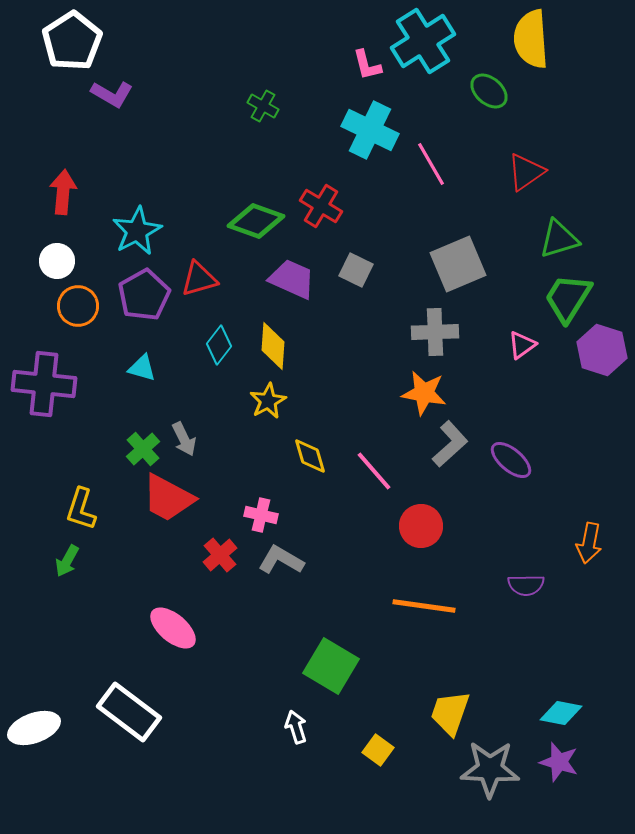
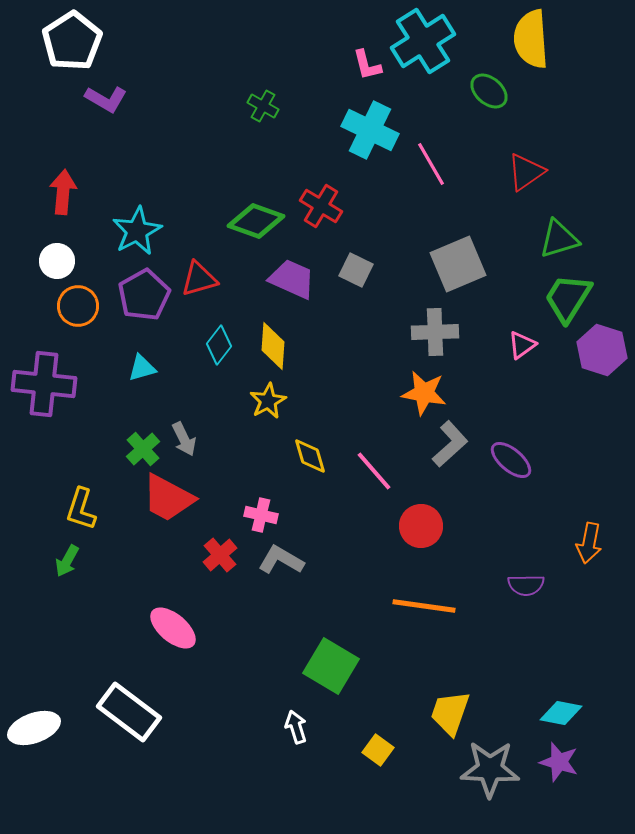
purple L-shape at (112, 94): moved 6 px left, 5 px down
cyan triangle at (142, 368): rotated 32 degrees counterclockwise
